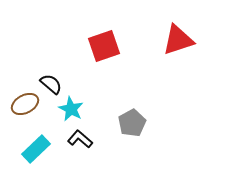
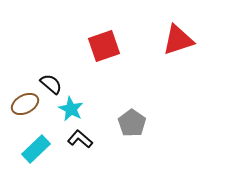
gray pentagon: rotated 8 degrees counterclockwise
